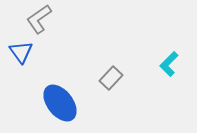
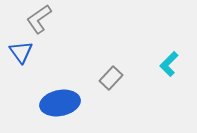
blue ellipse: rotated 63 degrees counterclockwise
